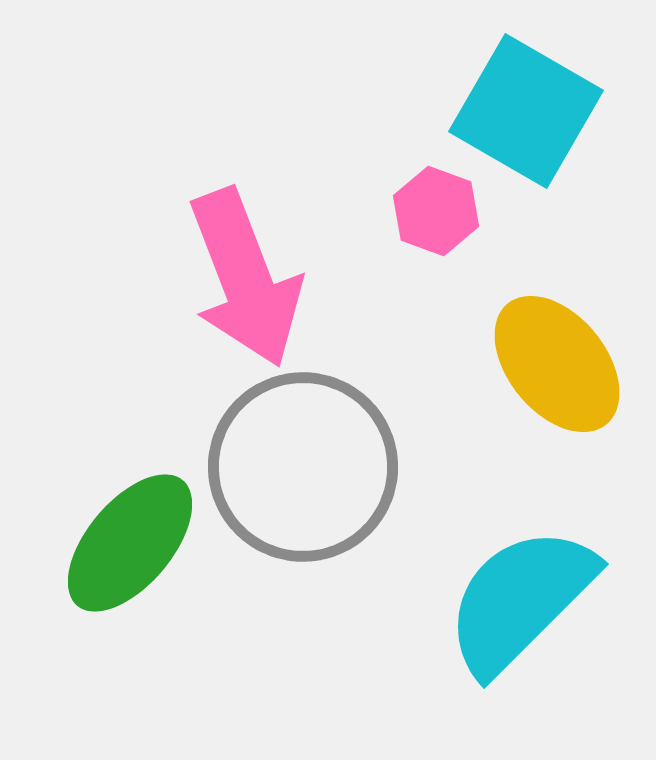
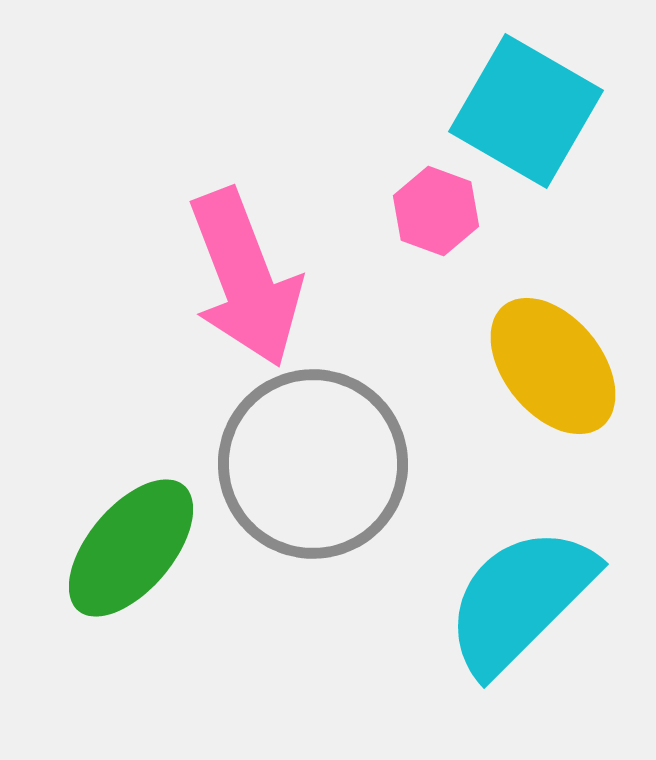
yellow ellipse: moved 4 px left, 2 px down
gray circle: moved 10 px right, 3 px up
green ellipse: moved 1 px right, 5 px down
